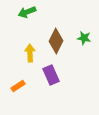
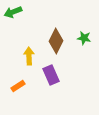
green arrow: moved 14 px left
yellow arrow: moved 1 px left, 3 px down
